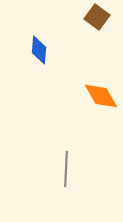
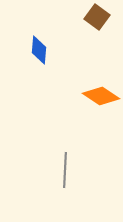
orange diamond: rotated 27 degrees counterclockwise
gray line: moved 1 px left, 1 px down
